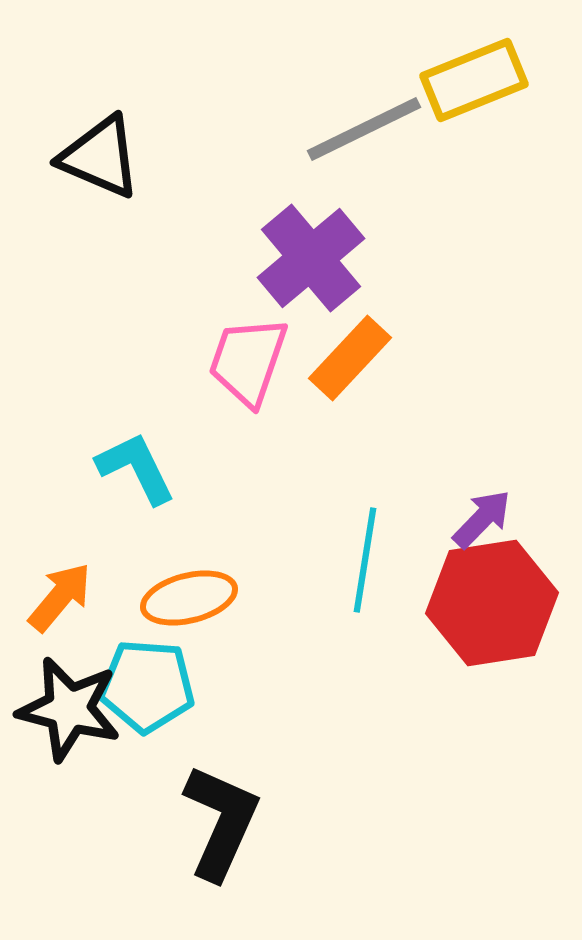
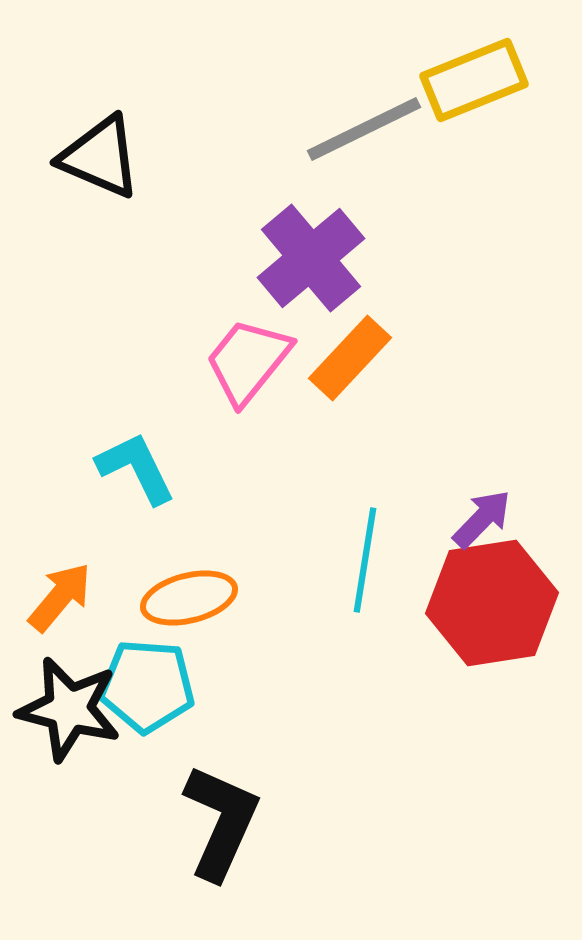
pink trapezoid: rotated 20 degrees clockwise
